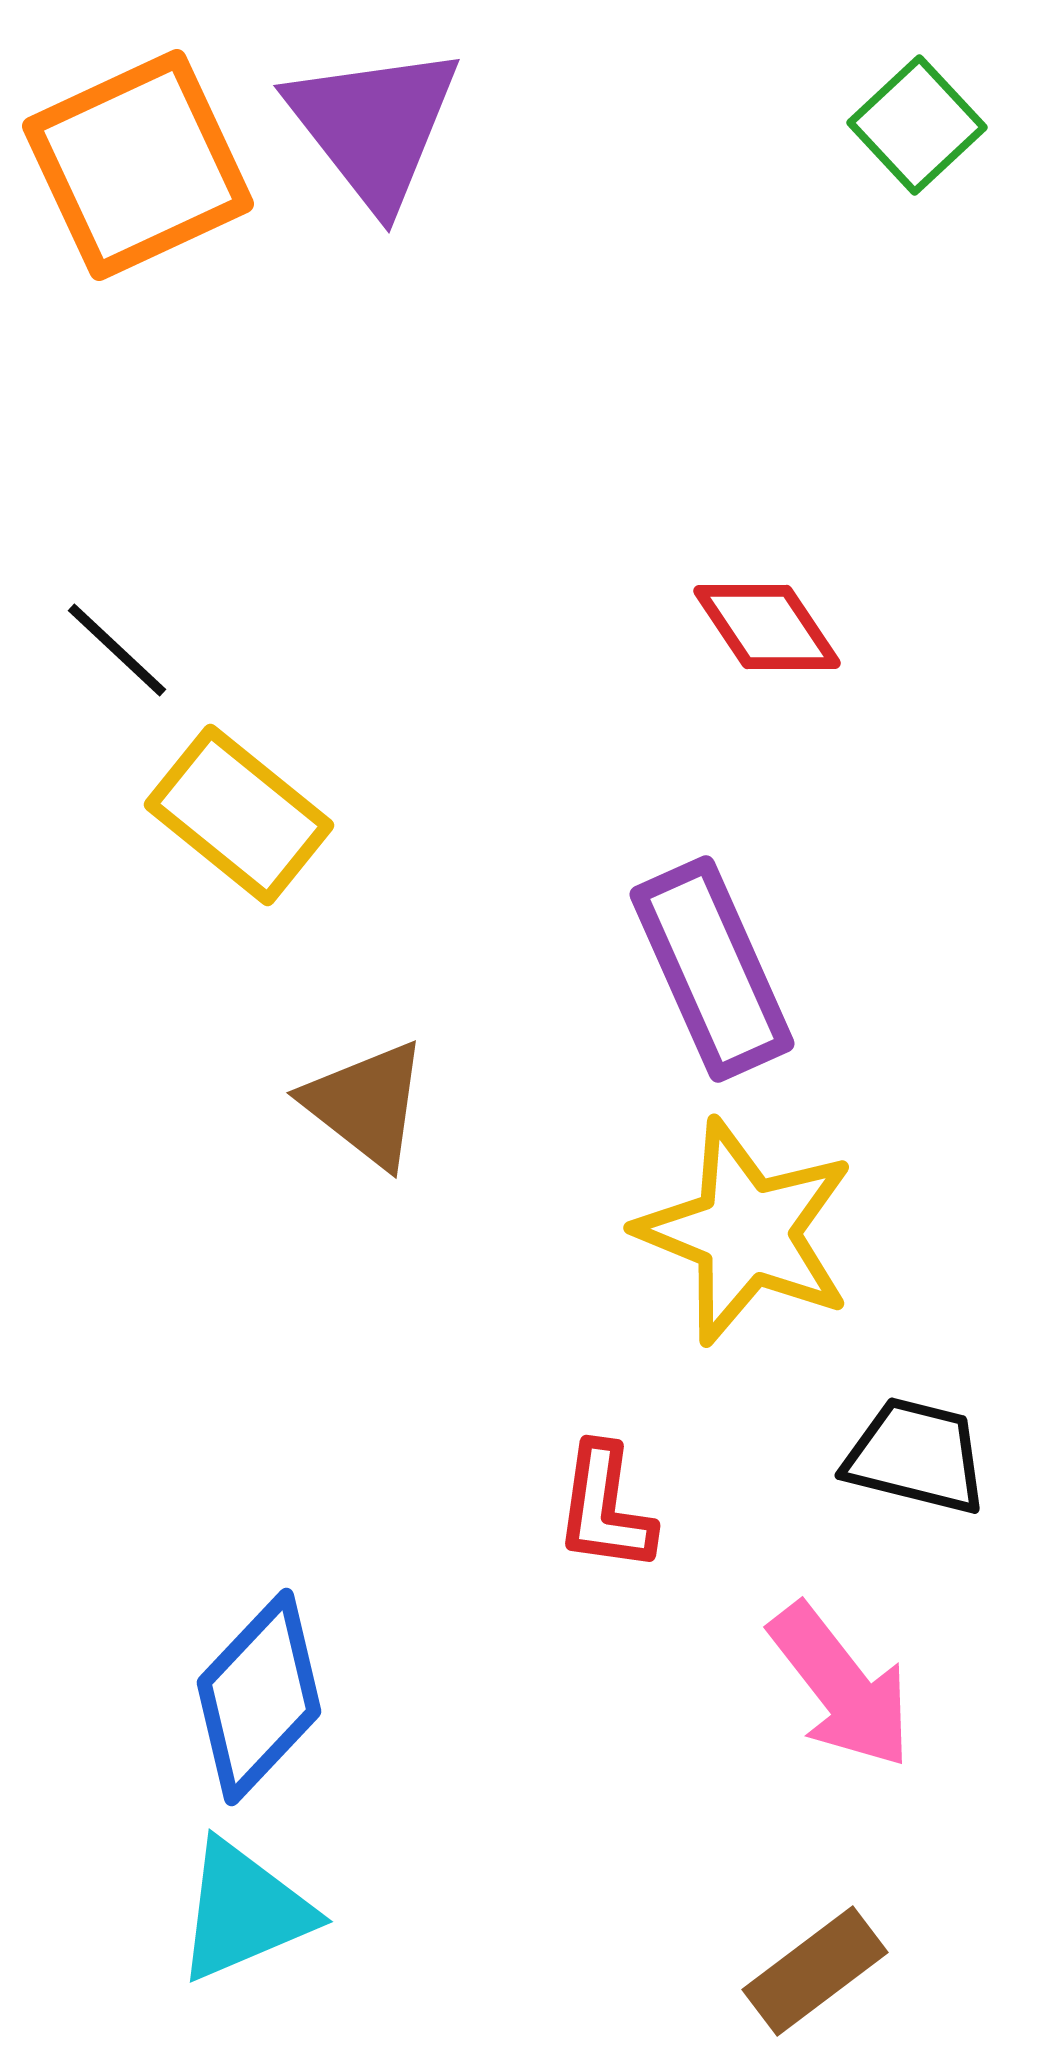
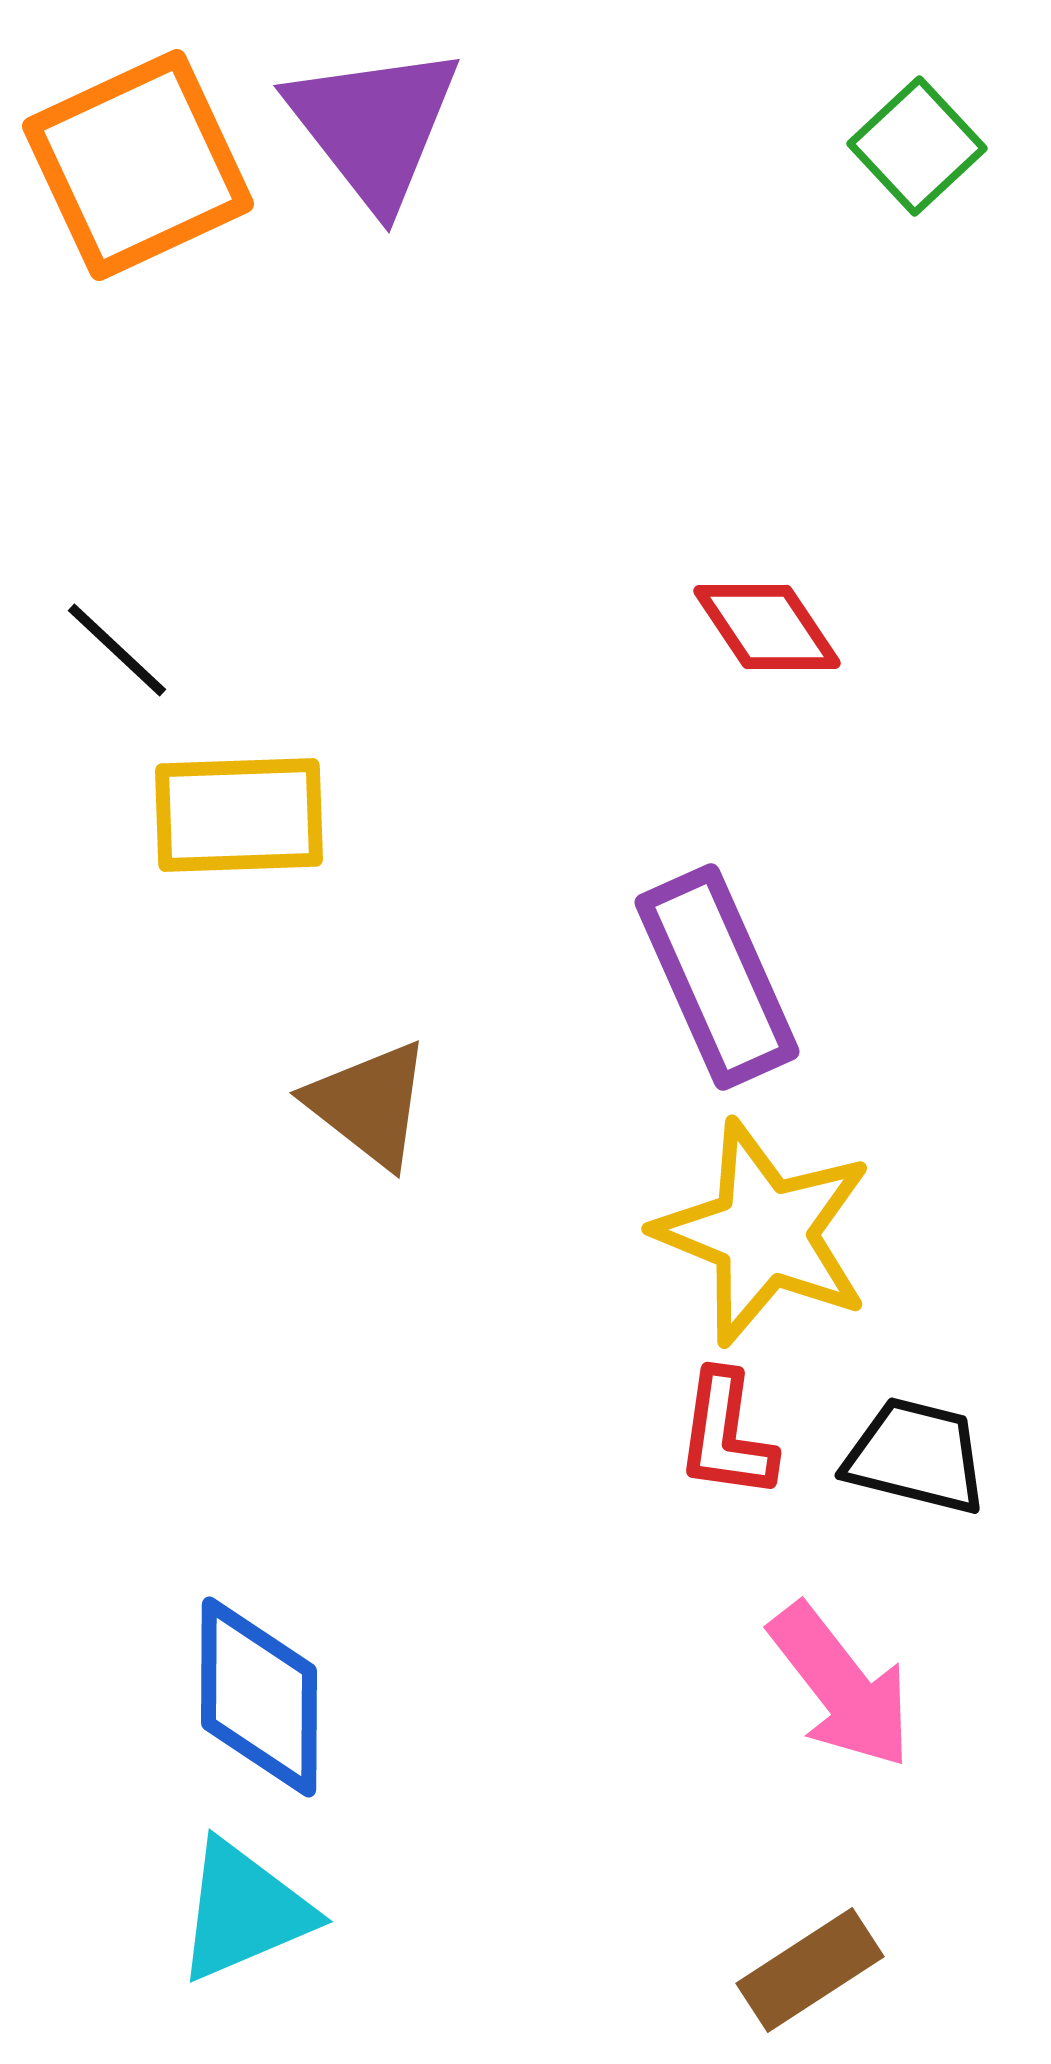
green square: moved 21 px down
yellow rectangle: rotated 41 degrees counterclockwise
purple rectangle: moved 5 px right, 8 px down
brown triangle: moved 3 px right
yellow star: moved 18 px right, 1 px down
red L-shape: moved 121 px right, 73 px up
blue diamond: rotated 43 degrees counterclockwise
brown rectangle: moved 5 px left, 1 px up; rotated 4 degrees clockwise
